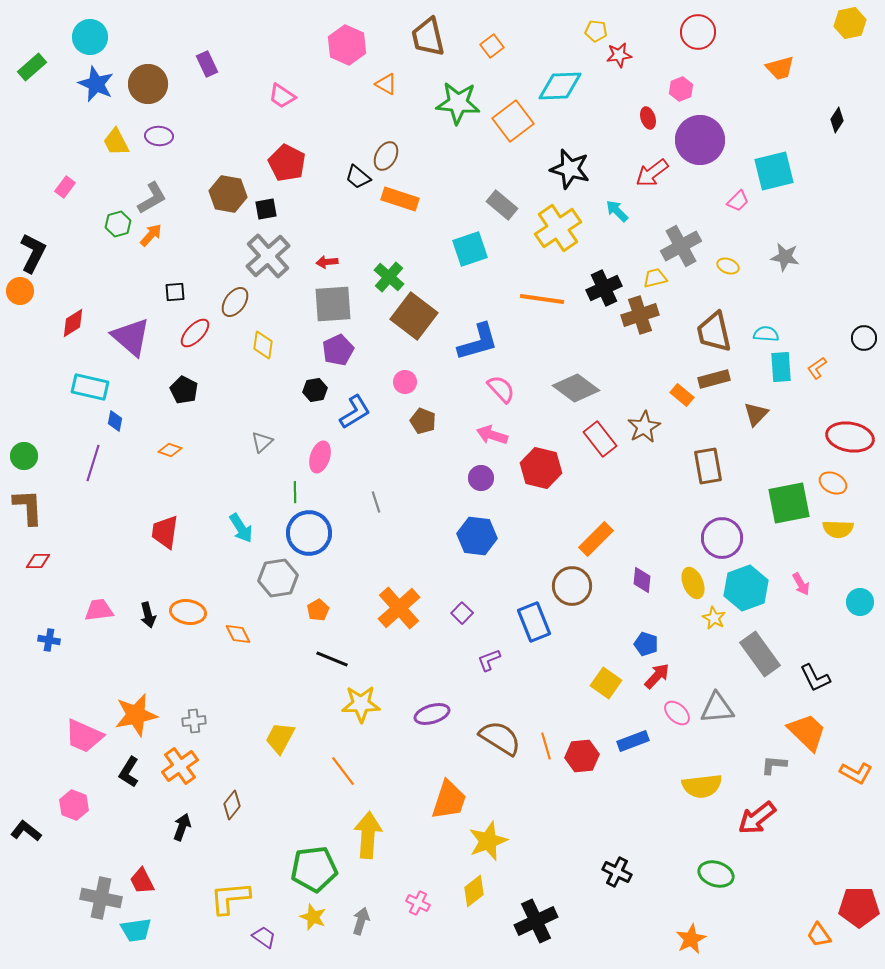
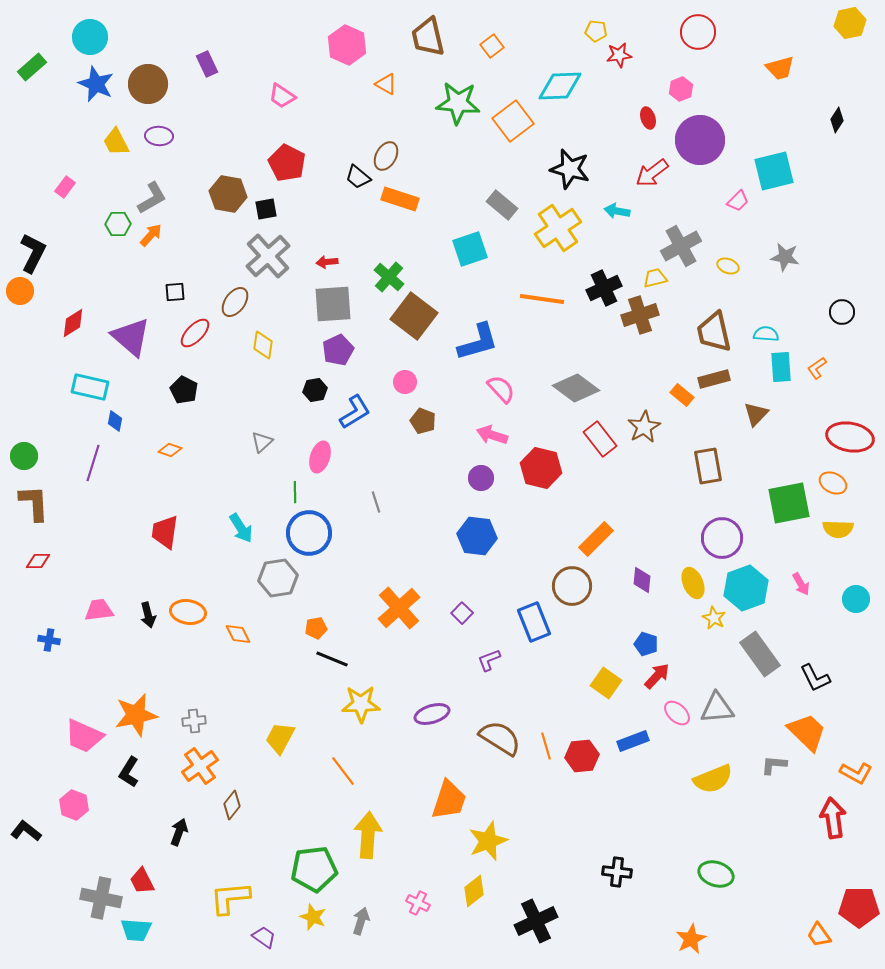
cyan arrow at (617, 211): rotated 35 degrees counterclockwise
green hexagon at (118, 224): rotated 15 degrees clockwise
black circle at (864, 338): moved 22 px left, 26 px up
brown L-shape at (28, 507): moved 6 px right, 4 px up
cyan circle at (860, 602): moved 4 px left, 3 px up
orange pentagon at (318, 610): moved 2 px left, 18 px down; rotated 20 degrees clockwise
orange cross at (180, 766): moved 20 px right
yellow semicircle at (702, 786): moved 11 px right, 7 px up; rotated 15 degrees counterclockwise
red arrow at (757, 818): moved 76 px right; rotated 120 degrees clockwise
black arrow at (182, 827): moved 3 px left, 5 px down
black cross at (617, 872): rotated 20 degrees counterclockwise
cyan trapezoid at (136, 930): rotated 12 degrees clockwise
